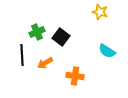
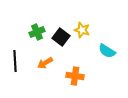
yellow star: moved 18 px left, 18 px down
black line: moved 7 px left, 6 px down
